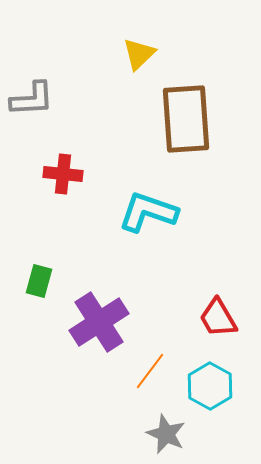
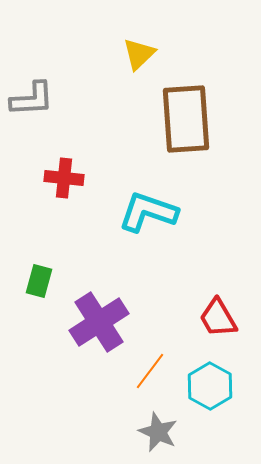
red cross: moved 1 px right, 4 px down
gray star: moved 8 px left, 2 px up
